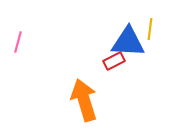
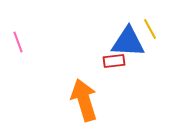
yellow line: rotated 35 degrees counterclockwise
pink line: rotated 35 degrees counterclockwise
red rectangle: rotated 20 degrees clockwise
